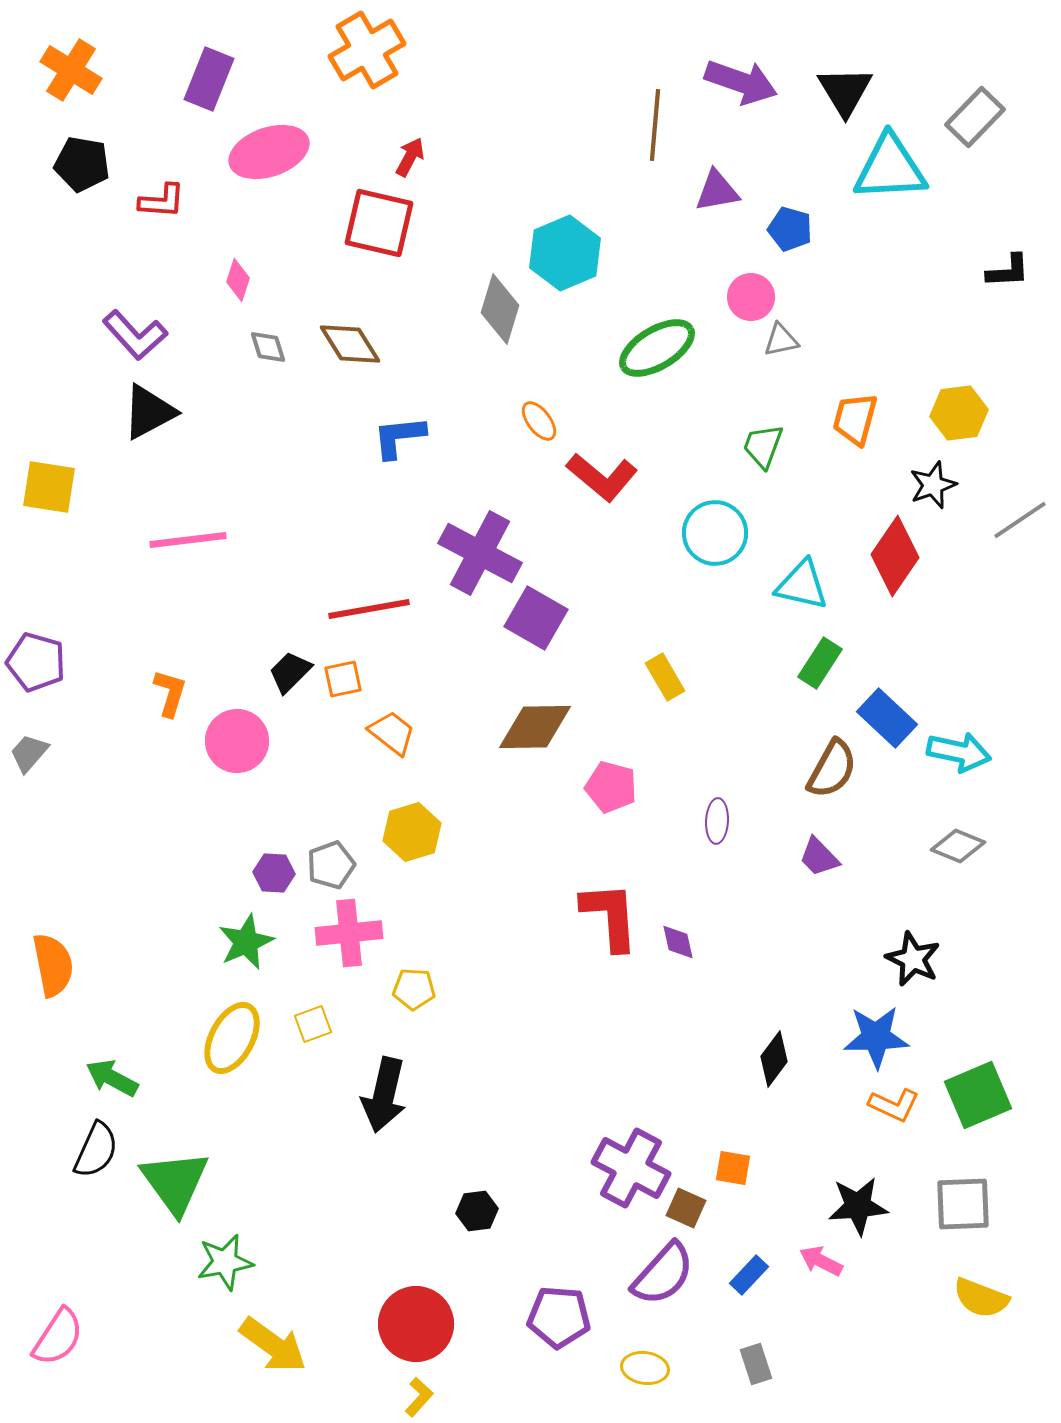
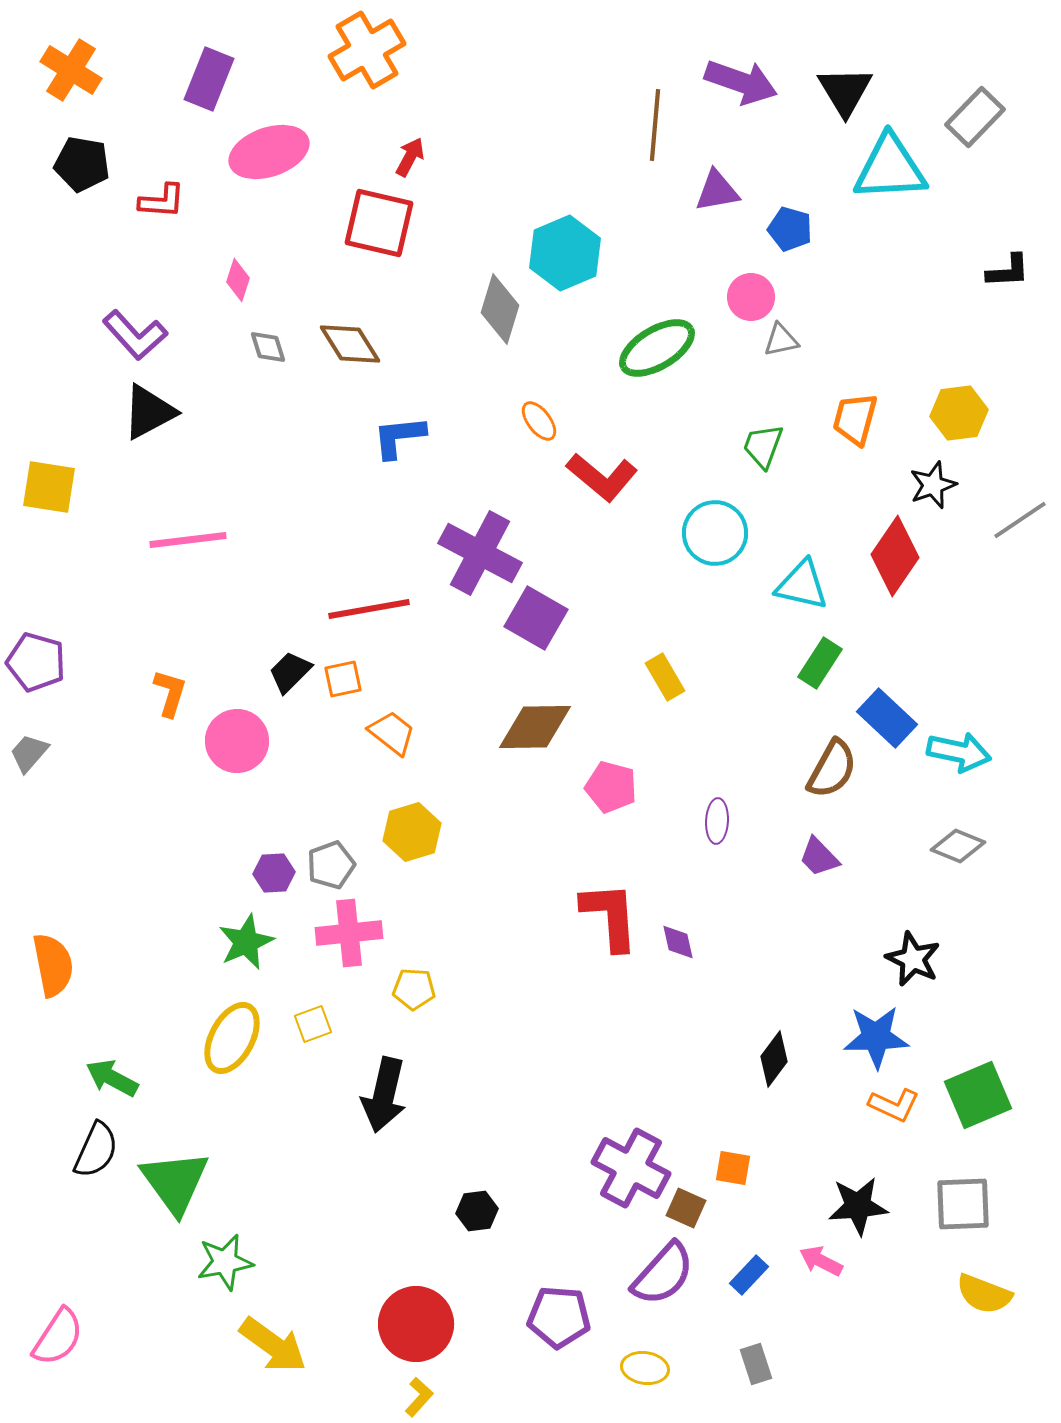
purple hexagon at (274, 873): rotated 6 degrees counterclockwise
yellow semicircle at (981, 1298): moved 3 px right, 4 px up
